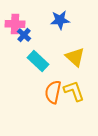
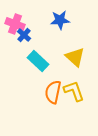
pink cross: rotated 18 degrees clockwise
